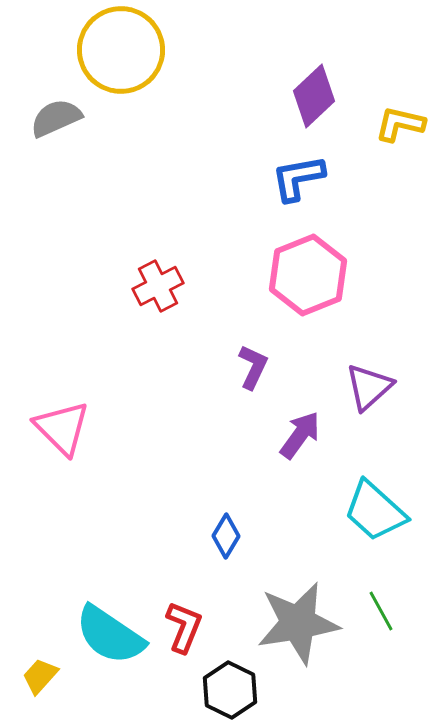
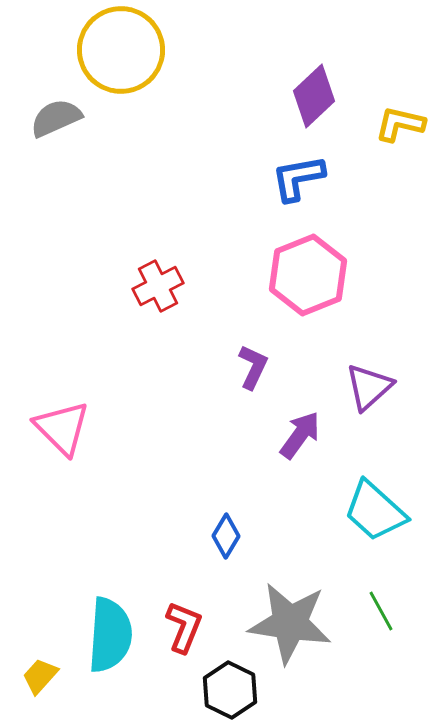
gray star: moved 8 px left; rotated 18 degrees clockwise
cyan semicircle: rotated 120 degrees counterclockwise
